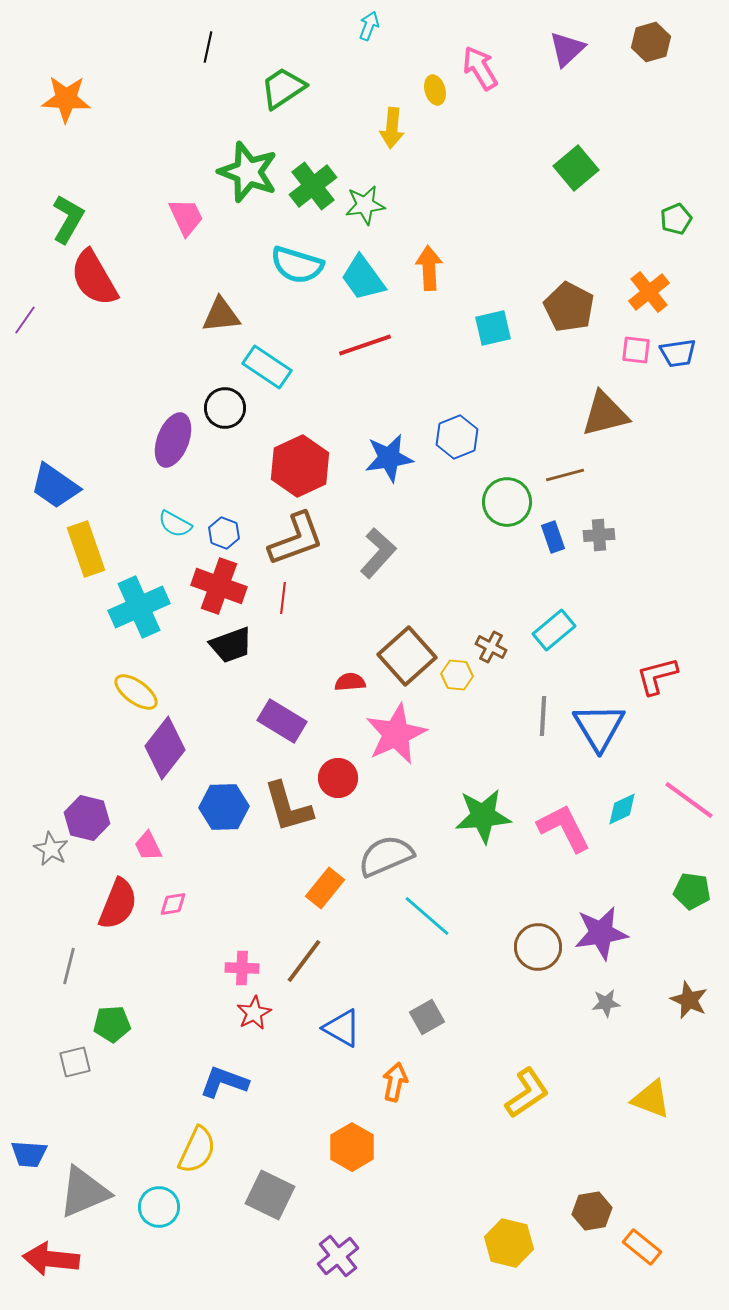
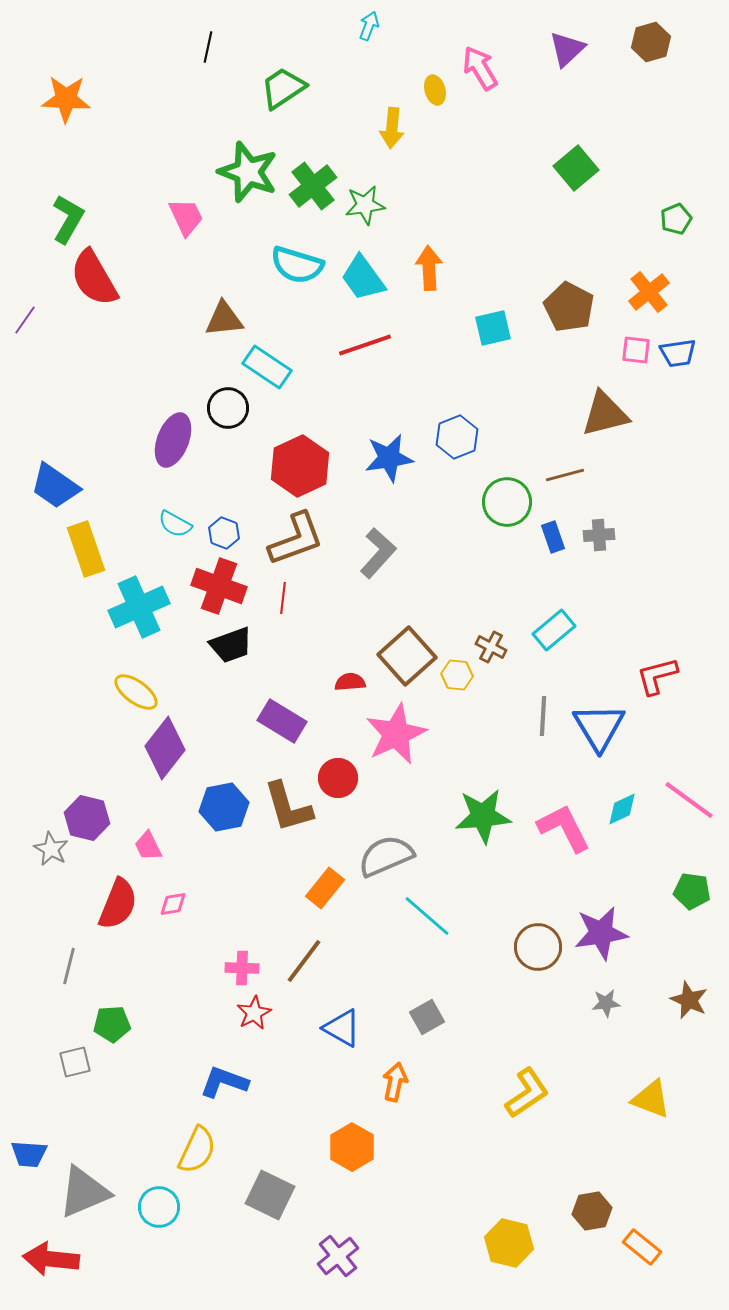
brown triangle at (221, 315): moved 3 px right, 4 px down
black circle at (225, 408): moved 3 px right
blue hexagon at (224, 807): rotated 9 degrees counterclockwise
